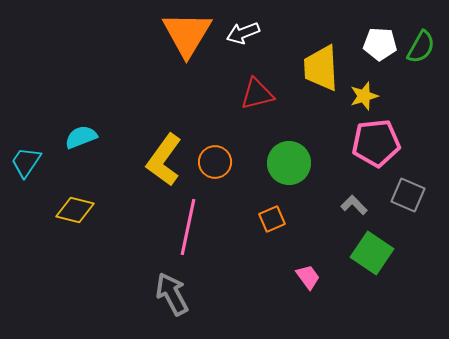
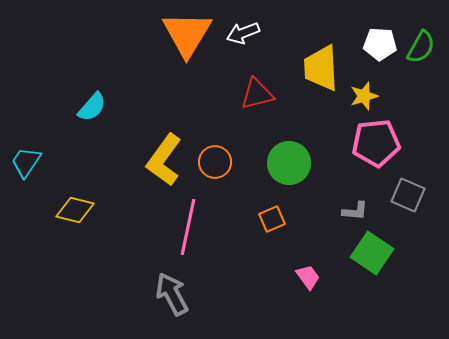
cyan semicircle: moved 11 px right, 30 px up; rotated 152 degrees clockwise
gray L-shape: moved 1 px right, 6 px down; rotated 140 degrees clockwise
